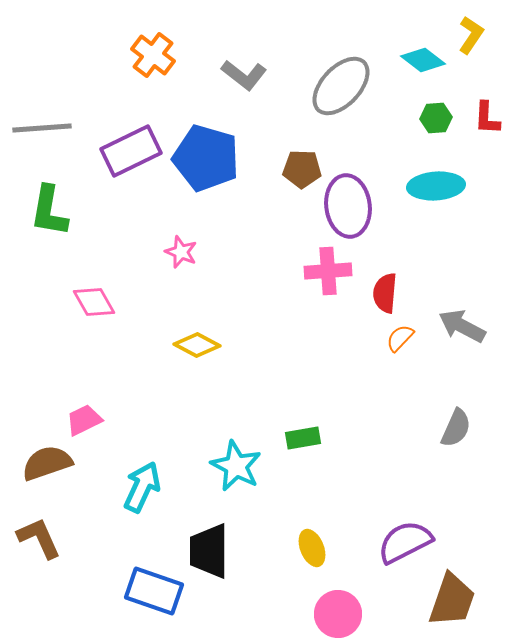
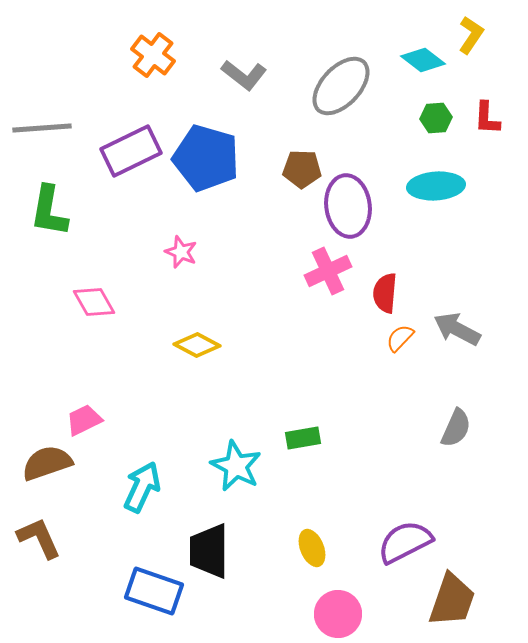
pink cross: rotated 21 degrees counterclockwise
gray arrow: moved 5 px left, 3 px down
